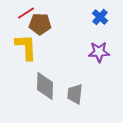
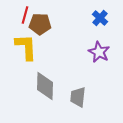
red line: moved 1 px left, 2 px down; rotated 42 degrees counterclockwise
blue cross: moved 1 px down
purple star: rotated 30 degrees clockwise
gray trapezoid: moved 3 px right, 3 px down
